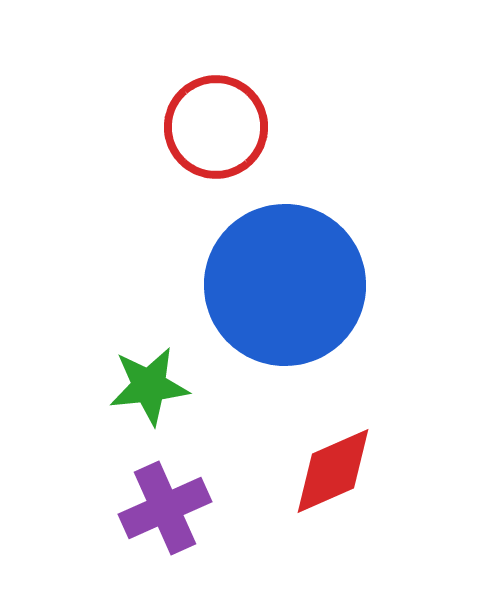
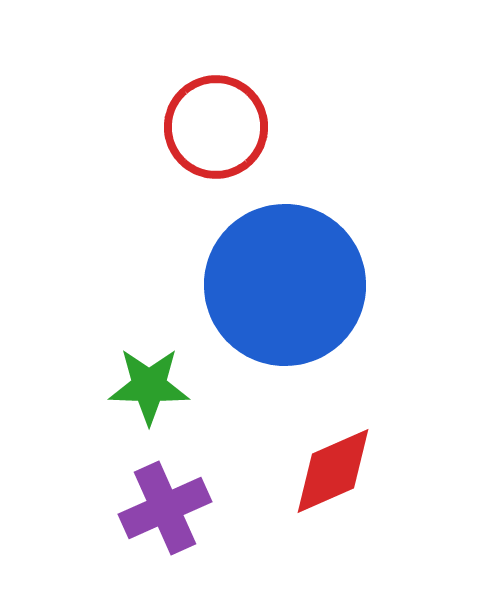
green star: rotated 8 degrees clockwise
